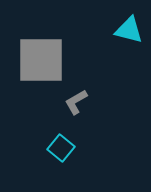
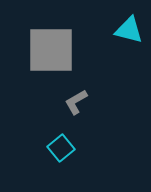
gray square: moved 10 px right, 10 px up
cyan square: rotated 12 degrees clockwise
